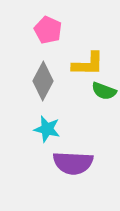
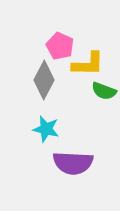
pink pentagon: moved 12 px right, 16 px down
gray diamond: moved 1 px right, 1 px up
cyan star: moved 1 px left
